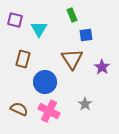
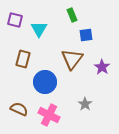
brown triangle: rotated 10 degrees clockwise
pink cross: moved 4 px down
